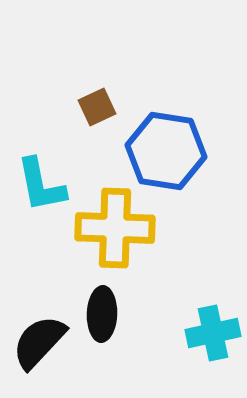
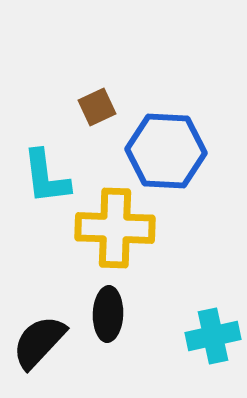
blue hexagon: rotated 6 degrees counterclockwise
cyan L-shape: moved 5 px right, 8 px up; rotated 4 degrees clockwise
black ellipse: moved 6 px right
cyan cross: moved 3 px down
